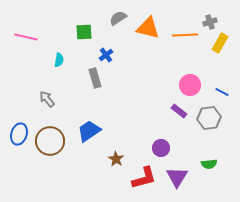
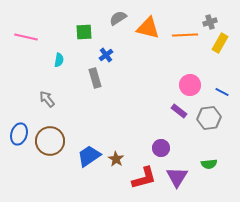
blue trapezoid: moved 25 px down
